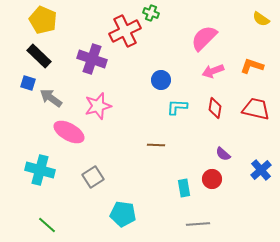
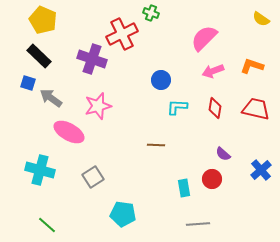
red cross: moved 3 px left, 3 px down
